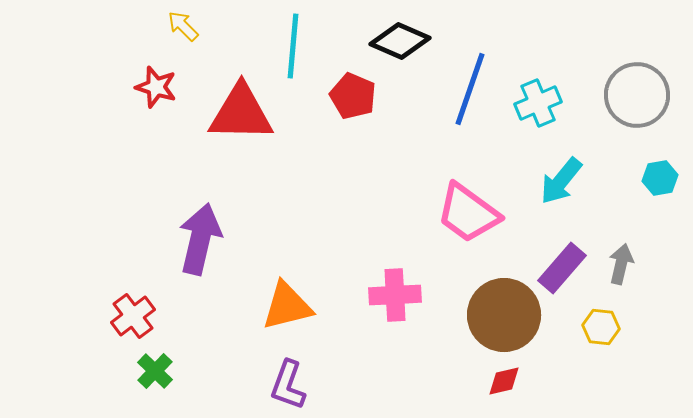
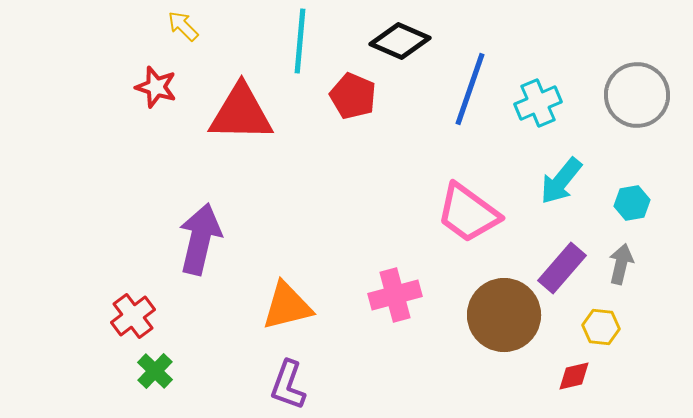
cyan line: moved 7 px right, 5 px up
cyan hexagon: moved 28 px left, 25 px down
pink cross: rotated 12 degrees counterclockwise
red diamond: moved 70 px right, 5 px up
